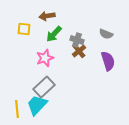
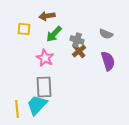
pink star: rotated 24 degrees counterclockwise
gray rectangle: rotated 50 degrees counterclockwise
